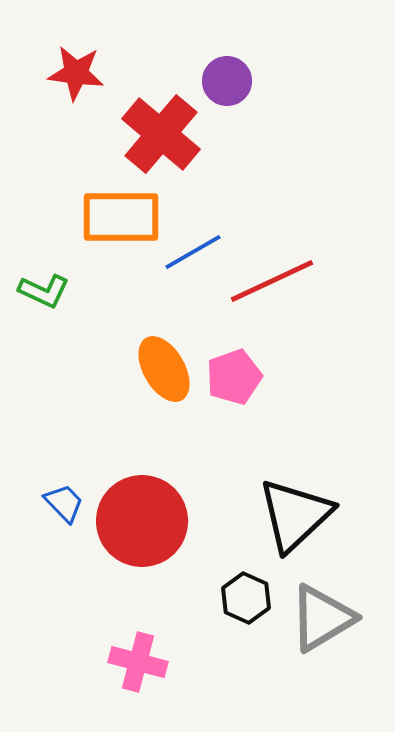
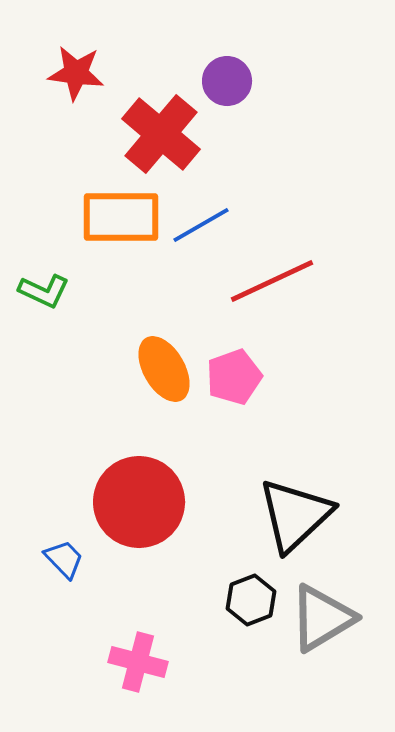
blue line: moved 8 px right, 27 px up
blue trapezoid: moved 56 px down
red circle: moved 3 px left, 19 px up
black hexagon: moved 5 px right, 2 px down; rotated 15 degrees clockwise
